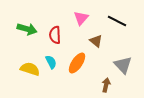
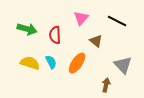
yellow semicircle: moved 6 px up
